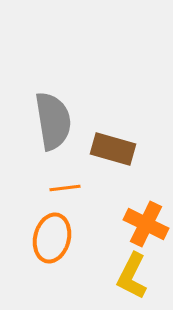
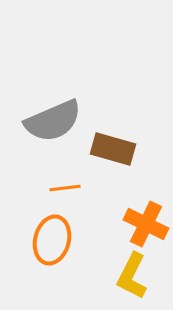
gray semicircle: rotated 76 degrees clockwise
orange ellipse: moved 2 px down
